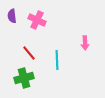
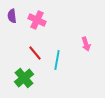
pink arrow: moved 1 px right, 1 px down; rotated 16 degrees counterclockwise
red line: moved 6 px right
cyan line: rotated 12 degrees clockwise
green cross: rotated 24 degrees counterclockwise
